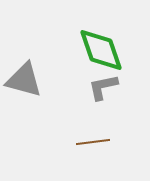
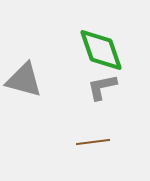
gray L-shape: moved 1 px left
